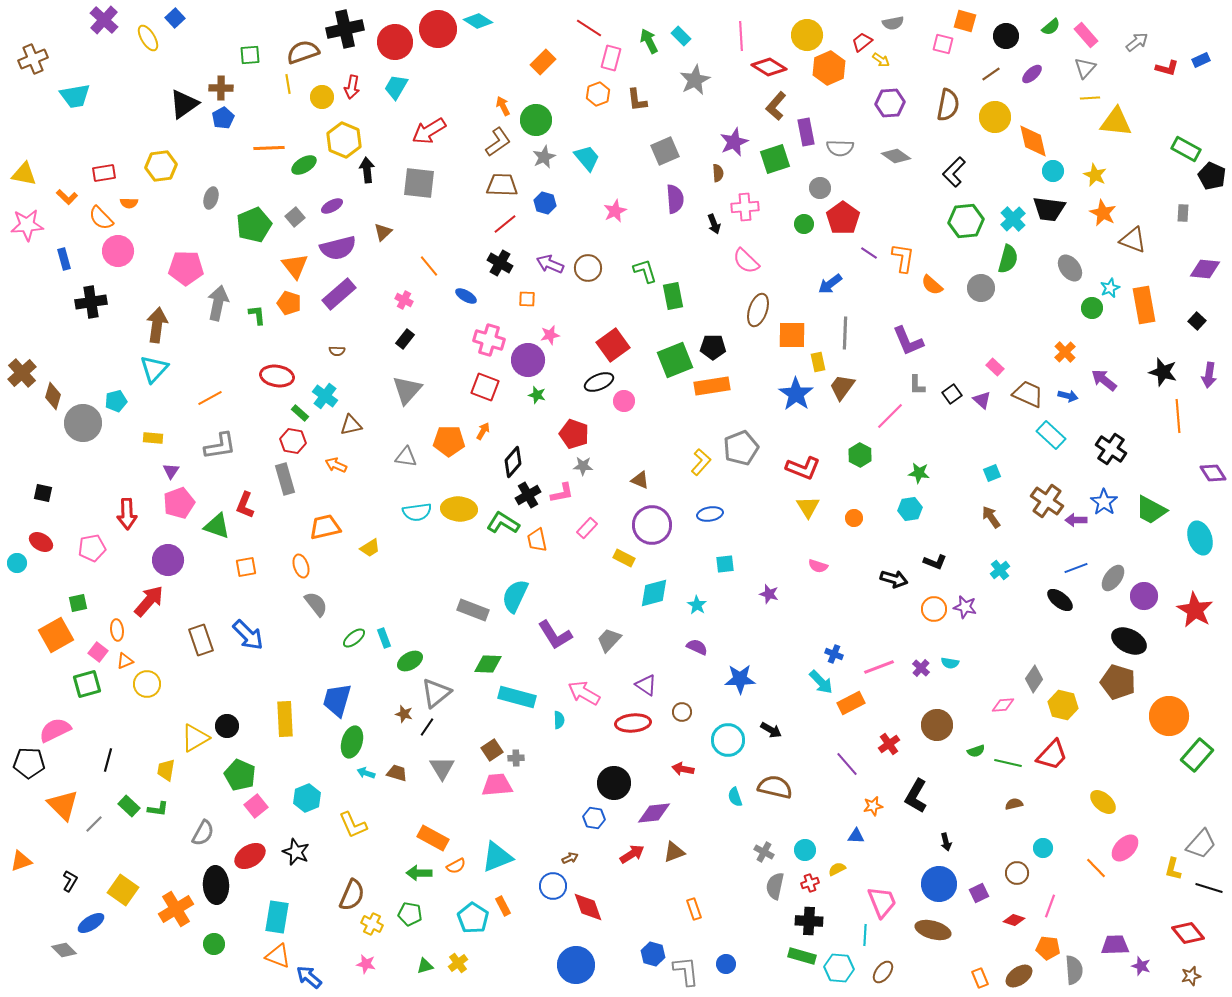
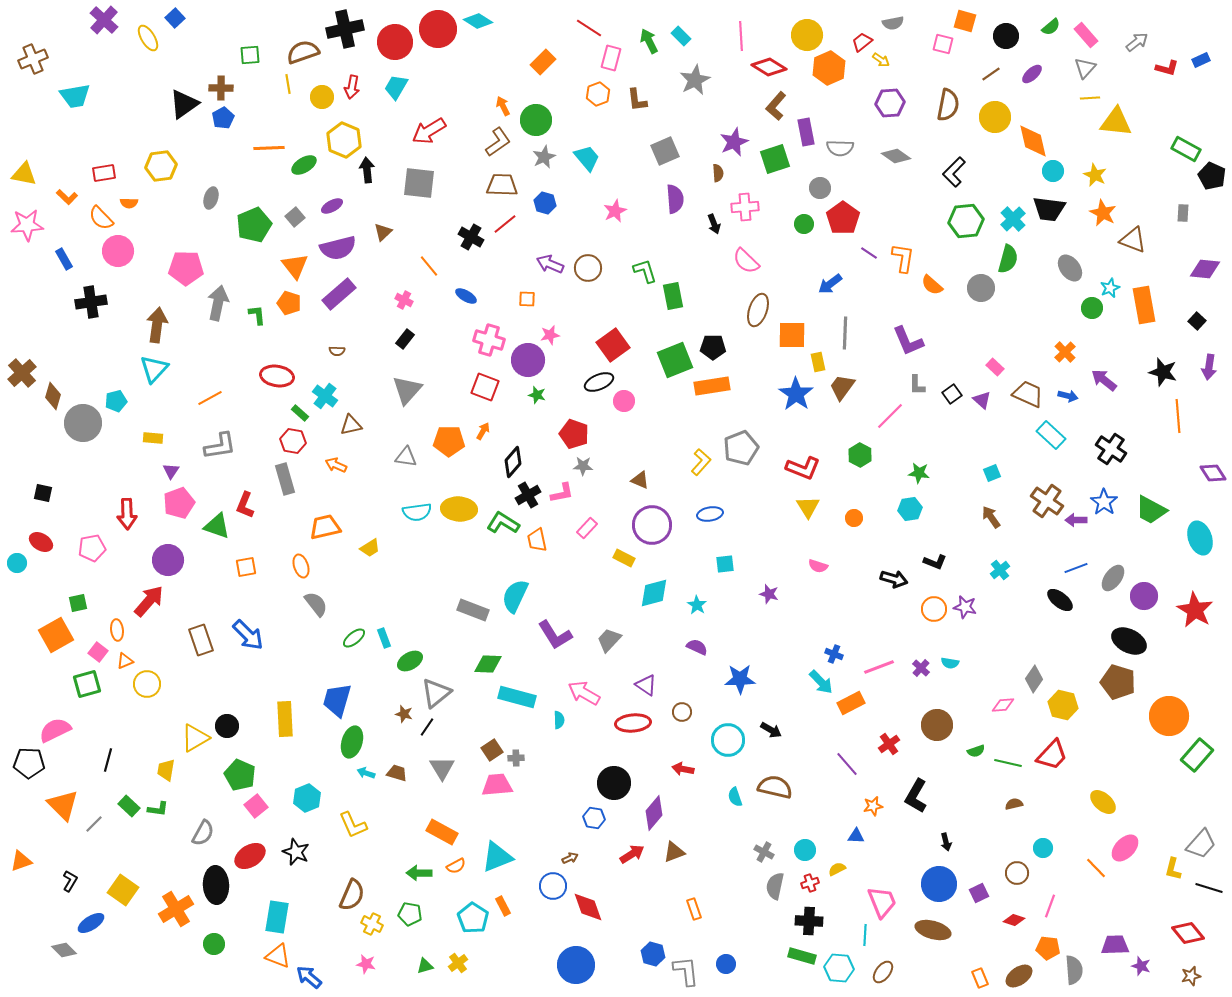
blue rectangle at (64, 259): rotated 15 degrees counterclockwise
black cross at (500, 263): moved 29 px left, 26 px up
purple arrow at (1209, 375): moved 8 px up
purple diamond at (654, 813): rotated 44 degrees counterclockwise
orange rectangle at (433, 838): moved 9 px right, 6 px up
